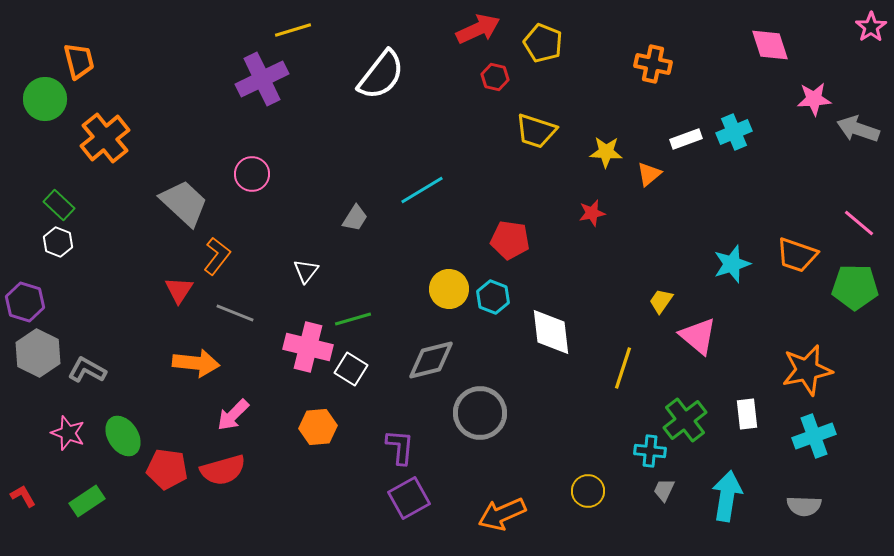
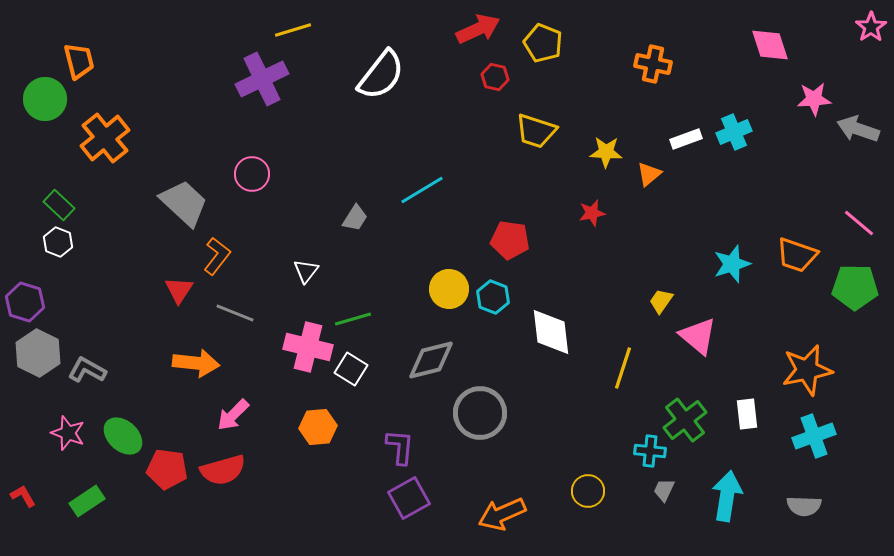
green ellipse at (123, 436): rotated 15 degrees counterclockwise
